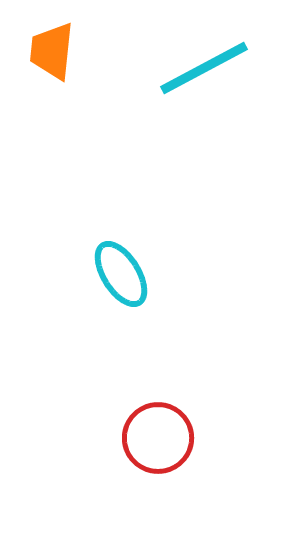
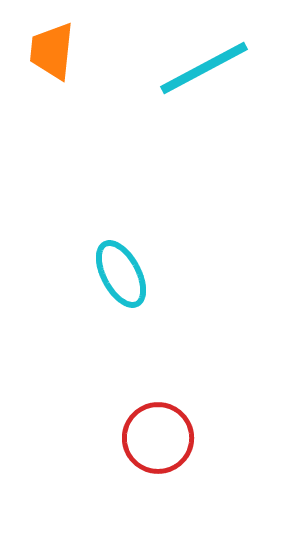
cyan ellipse: rotated 4 degrees clockwise
